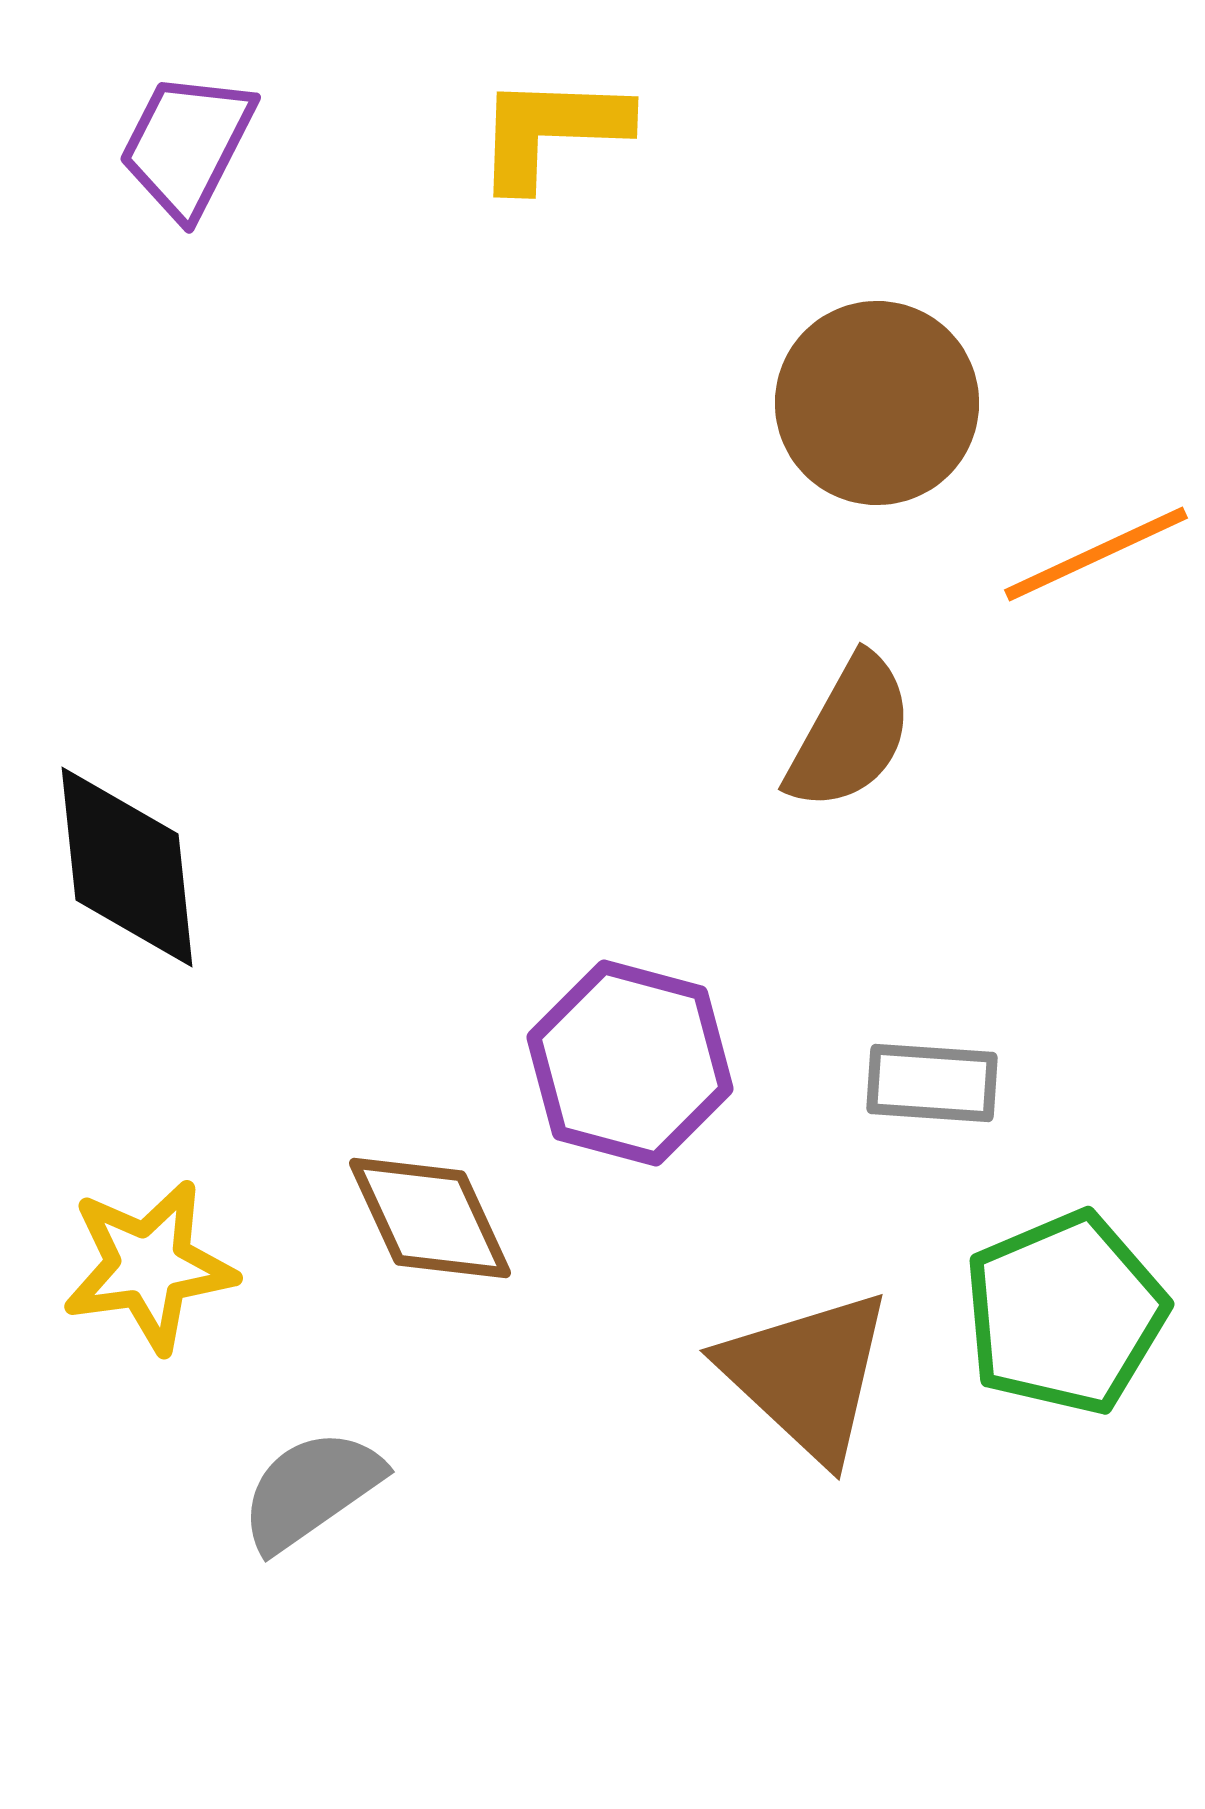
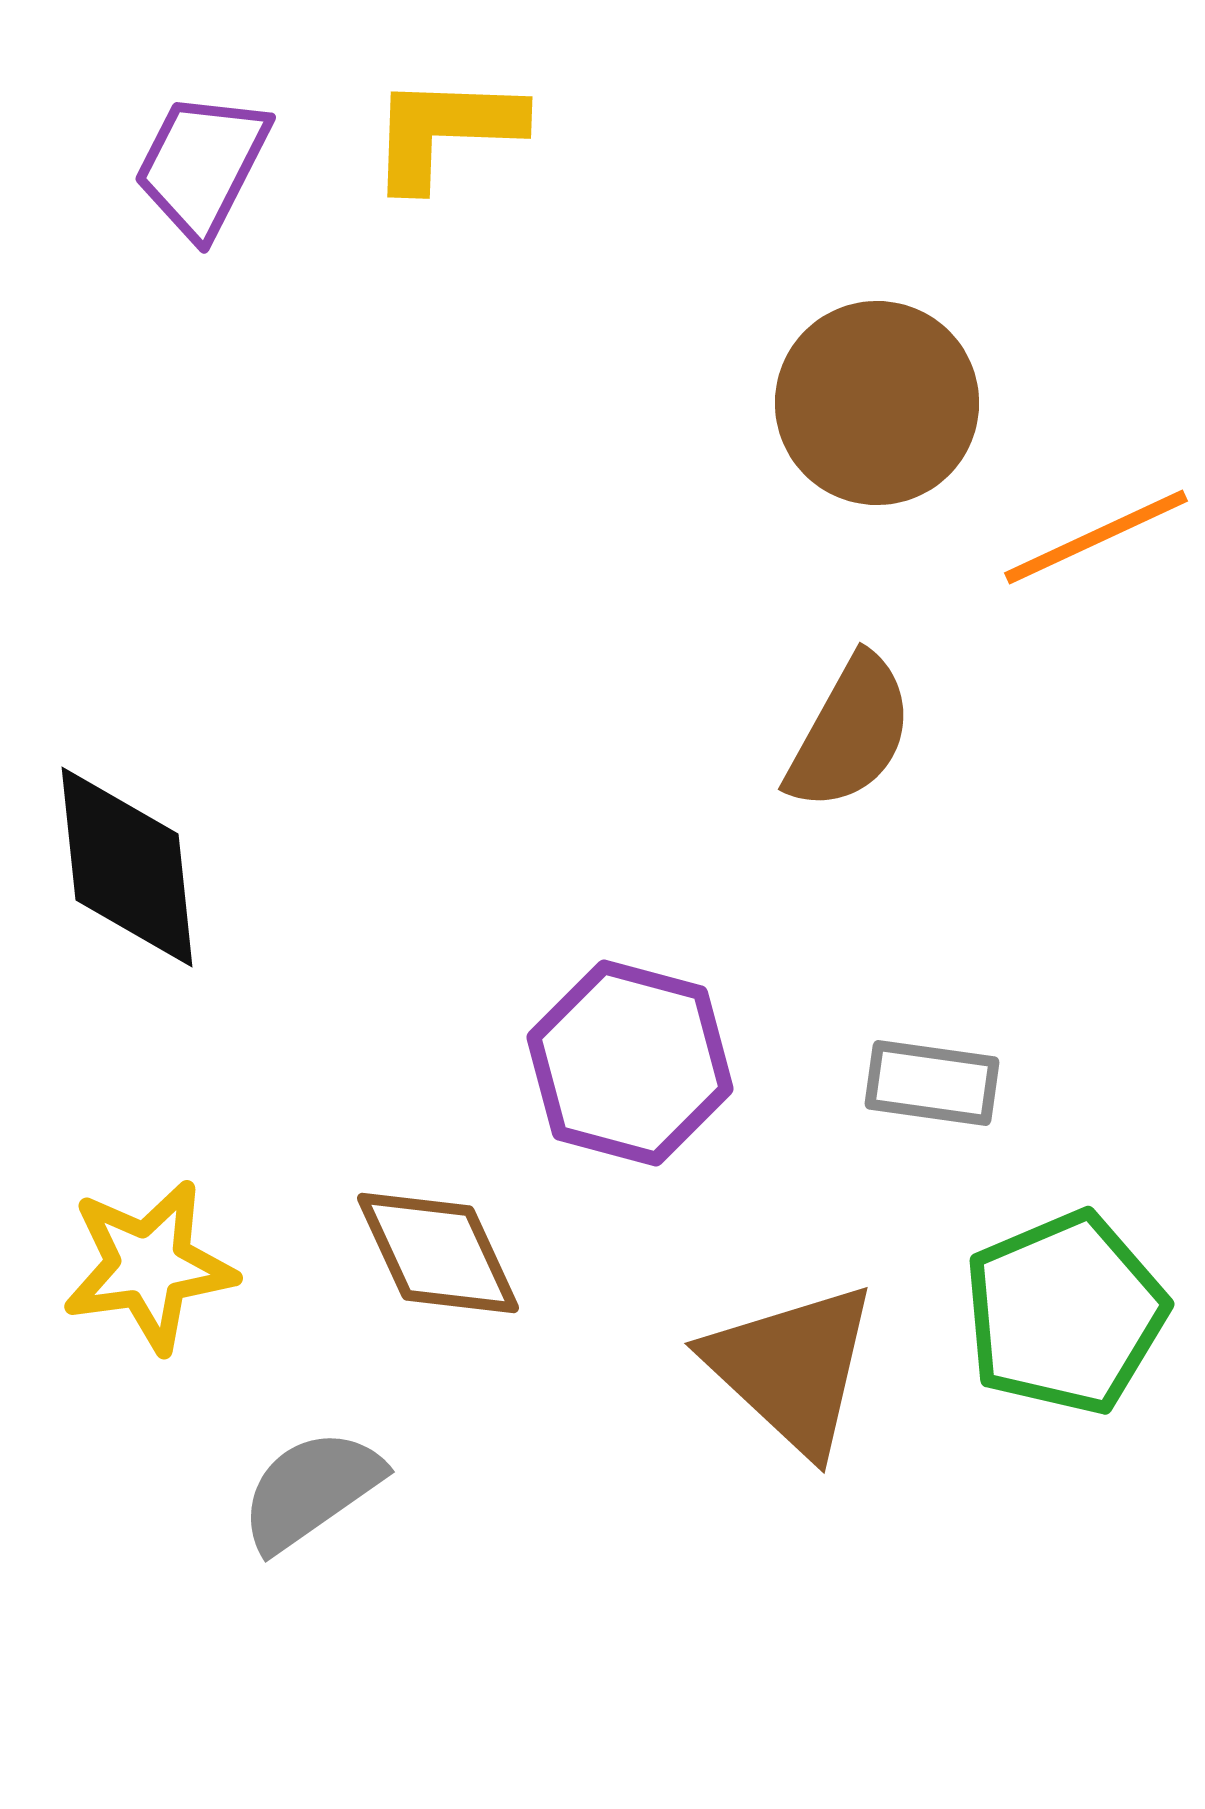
yellow L-shape: moved 106 px left
purple trapezoid: moved 15 px right, 20 px down
orange line: moved 17 px up
gray rectangle: rotated 4 degrees clockwise
brown diamond: moved 8 px right, 35 px down
brown triangle: moved 15 px left, 7 px up
